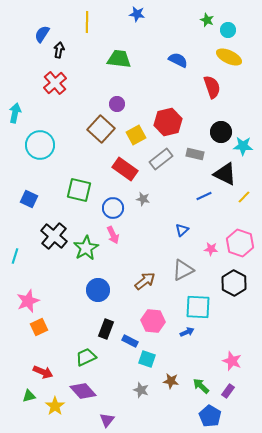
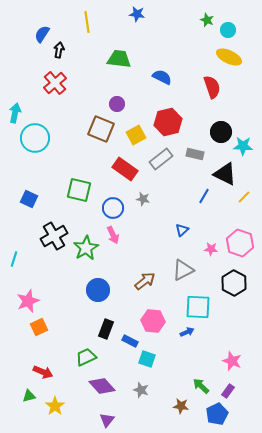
yellow line at (87, 22): rotated 10 degrees counterclockwise
blue semicircle at (178, 60): moved 16 px left, 17 px down
brown square at (101, 129): rotated 20 degrees counterclockwise
cyan circle at (40, 145): moved 5 px left, 7 px up
blue line at (204, 196): rotated 35 degrees counterclockwise
black cross at (54, 236): rotated 20 degrees clockwise
cyan line at (15, 256): moved 1 px left, 3 px down
brown star at (171, 381): moved 10 px right, 25 px down
purple diamond at (83, 391): moved 19 px right, 5 px up
blue pentagon at (210, 416): moved 7 px right, 2 px up; rotated 15 degrees clockwise
